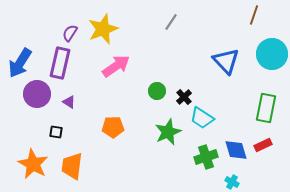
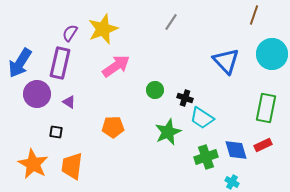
green circle: moved 2 px left, 1 px up
black cross: moved 1 px right, 1 px down; rotated 28 degrees counterclockwise
